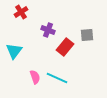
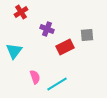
purple cross: moved 1 px left, 1 px up
red rectangle: rotated 24 degrees clockwise
cyan line: moved 6 px down; rotated 55 degrees counterclockwise
